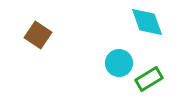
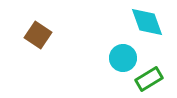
cyan circle: moved 4 px right, 5 px up
